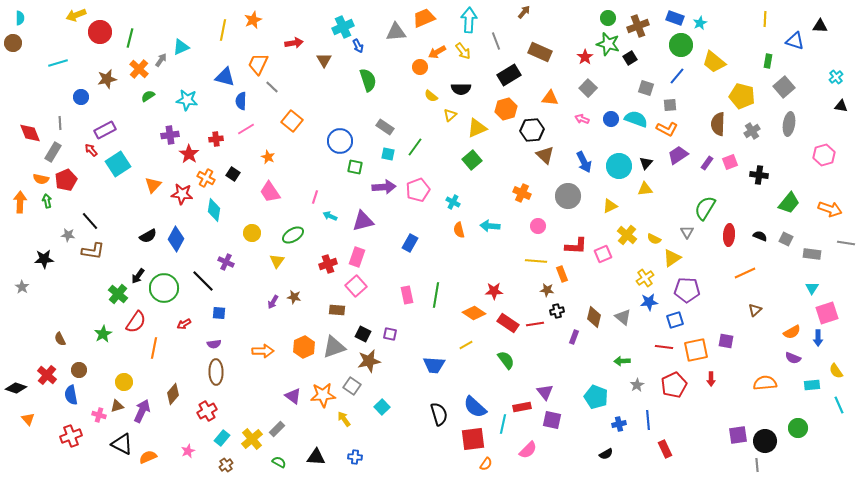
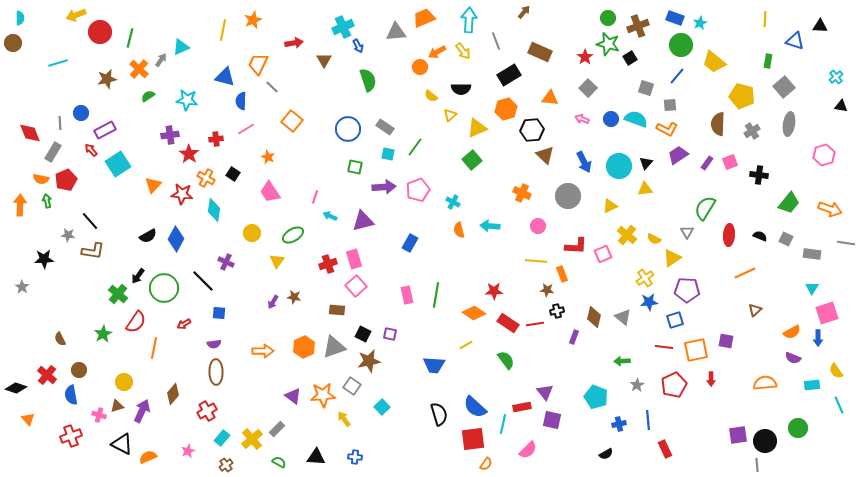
blue circle at (81, 97): moved 16 px down
blue circle at (340, 141): moved 8 px right, 12 px up
orange arrow at (20, 202): moved 3 px down
pink rectangle at (357, 257): moved 3 px left, 2 px down; rotated 36 degrees counterclockwise
